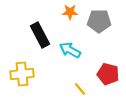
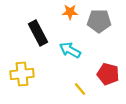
black rectangle: moved 2 px left, 2 px up
